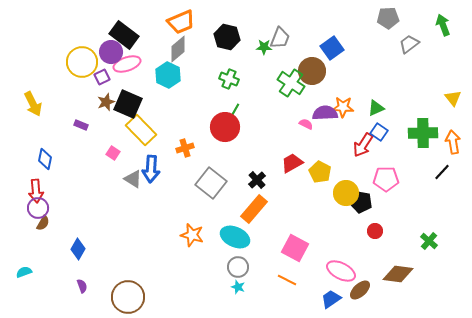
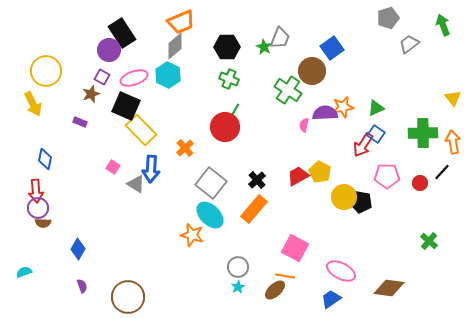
gray pentagon at (388, 18): rotated 15 degrees counterclockwise
black rectangle at (124, 35): moved 2 px left, 2 px up; rotated 20 degrees clockwise
black hexagon at (227, 37): moved 10 px down; rotated 15 degrees counterclockwise
green star at (264, 47): rotated 28 degrees clockwise
gray diamond at (178, 49): moved 3 px left, 3 px up
purple circle at (111, 52): moved 2 px left, 2 px up
yellow circle at (82, 62): moved 36 px left, 9 px down
pink ellipse at (127, 64): moved 7 px right, 14 px down
purple square at (102, 77): rotated 35 degrees counterclockwise
green cross at (291, 83): moved 3 px left, 7 px down
brown star at (106, 102): moved 15 px left, 8 px up
black square at (128, 104): moved 2 px left, 2 px down
orange star at (343, 107): rotated 15 degrees counterclockwise
pink semicircle at (306, 124): moved 2 px left, 1 px down; rotated 104 degrees counterclockwise
purple rectangle at (81, 125): moved 1 px left, 3 px up
blue square at (379, 132): moved 3 px left, 2 px down
orange cross at (185, 148): rotated 24 degrees counterclockwise
pink square at (113, 153): moved 14 px down
red trapezoid at (292, 163): moved 6 px right, 13 px down
gray triangle at (133, 179): moved 3 px right, 5 px down
pink pentagon at (386, 179): moved 1 px right, 3 px up
yellow circle at (346, 193): moved 2 px left, 4 px down
brown semicircle at (43, 223): rotated 63 degrees clockwise
red circle at (375, 231): moved 45 px right, 48 px up
cyan ellipse at (235, 237): moved 25 px left, 22 px up; rotated 20 degrees clockwise
brown diamond at (398, 274): moved 9 px left, 14 px down
orange line at (287, 280): moved 2 px left, 4 px up; rotated 18 degrees counterclockwise
cyan star at (238, 287): rotated 24 degrees clockwise
brown ellipse at (360, 290): moved 85 px left
